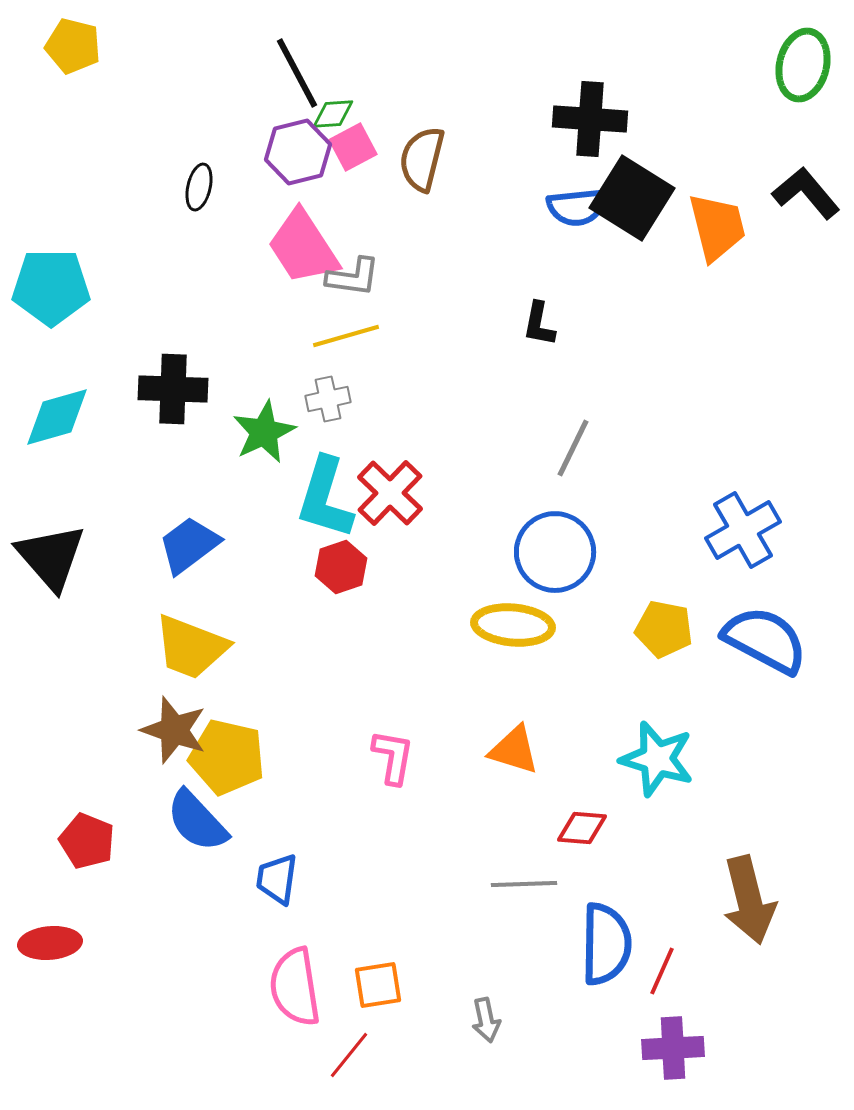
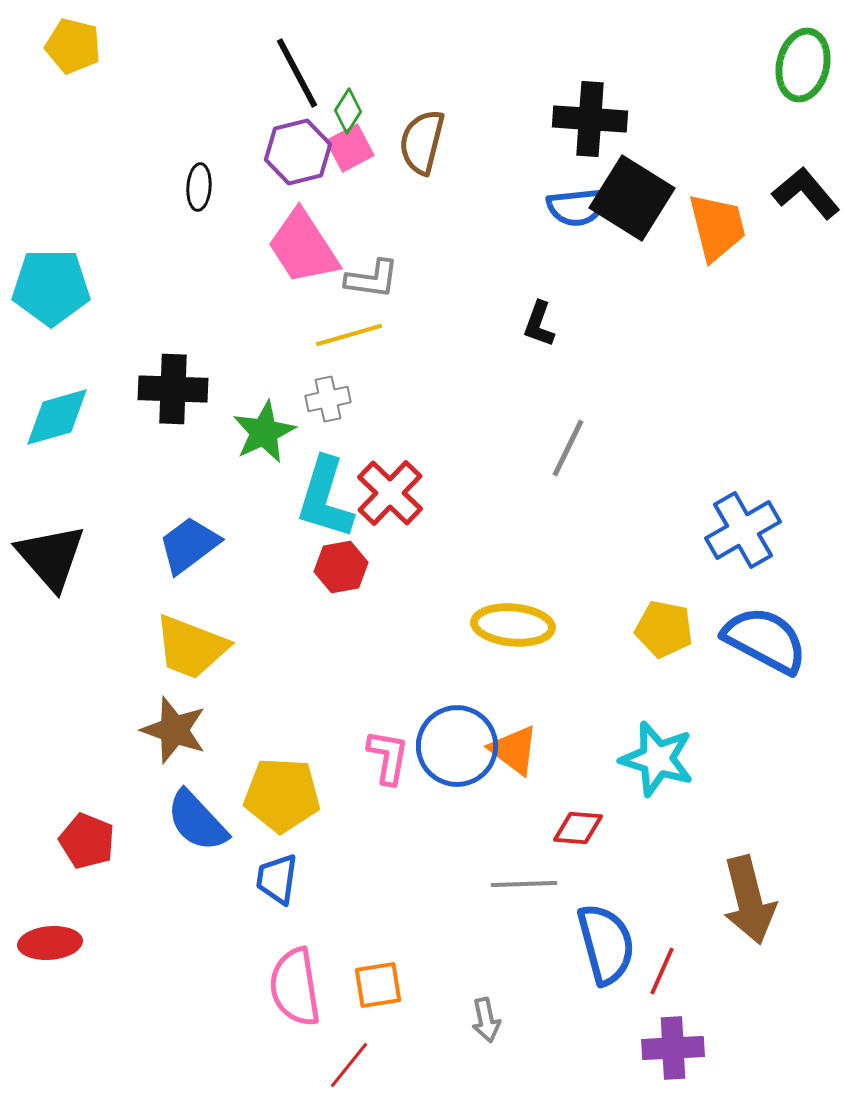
green diamond at (333, 114): moved 15 px right, 3 px up; rotated 54 degrees counterclockwise
pink square at (353, 147): moved 3 px left, 1 px down
brown semicircle at (422, 159): moved 17 px up
black ellipse at (199, 187): rotated 9 degrees counterclockwise
gray L-shape at (353, 277): moved 19 px right, 2 px down
black L-shape at (539, 324): rotated 9 degrees clockwise
yellow line at (346, 336): moved 3 px right, 1 px up
gray line at (573, 448): moved 5 px left
blue circle at (555, 552): moved 98 px left, 194 px down
red hexagon at (341, 567): rotated 9 degrees clockwise
orange triangle at (514, 750): rotated 20 degrees clockwise
yellow pentagon at (227, 757): moved 55 px right, 38 px down; rotated 10 degrees counterclockwise
pink L-shape at (393, 757): moved 5 px left
red diamond at (582, 828): moved 4 px left
blue semicircle at (606, 944): rotated 16 degrees counterclockwise
red line at (349, 1055): moved 10 px down
